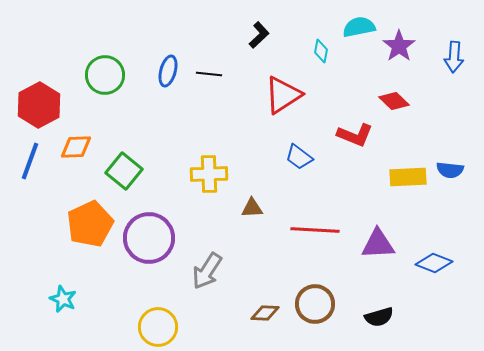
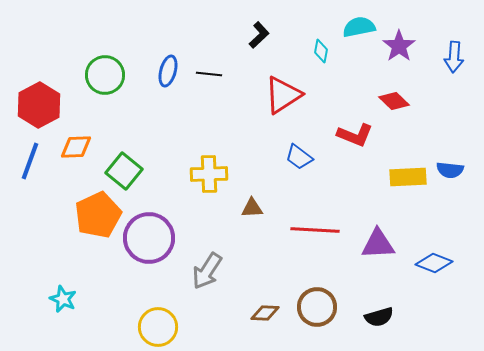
orange pentagon: moved 8 px right, 9 px up
brown circle: moved 2 px right, 3 px down
